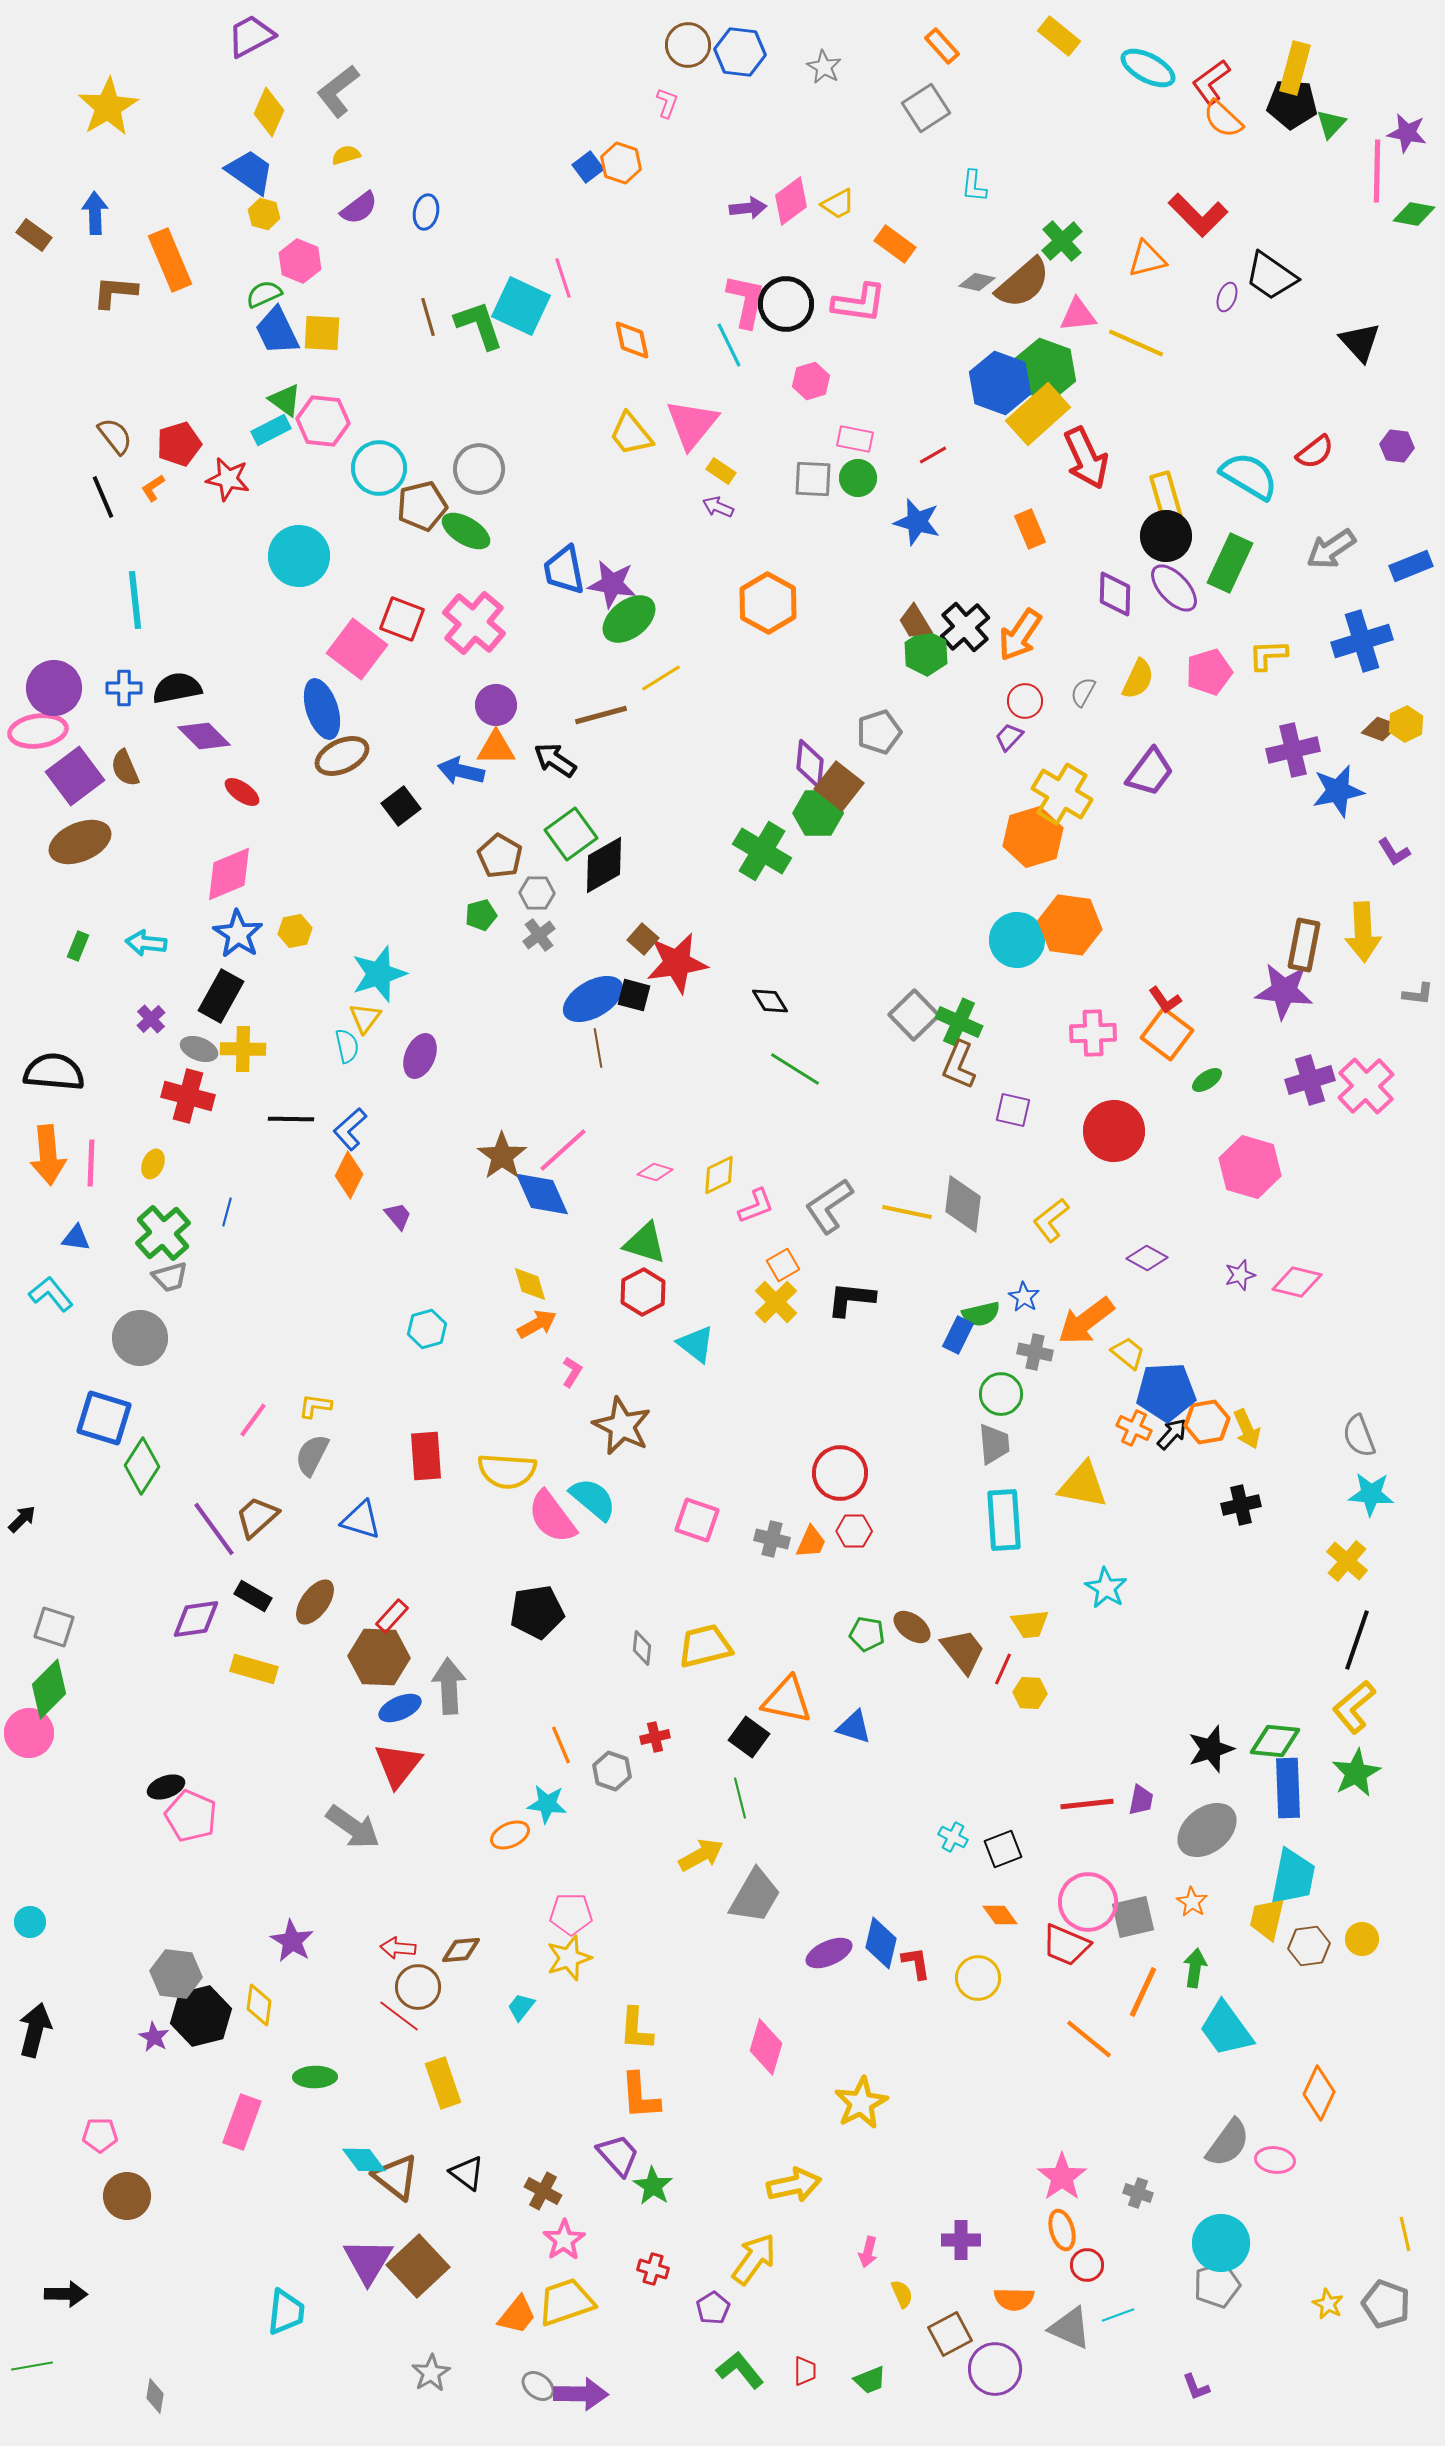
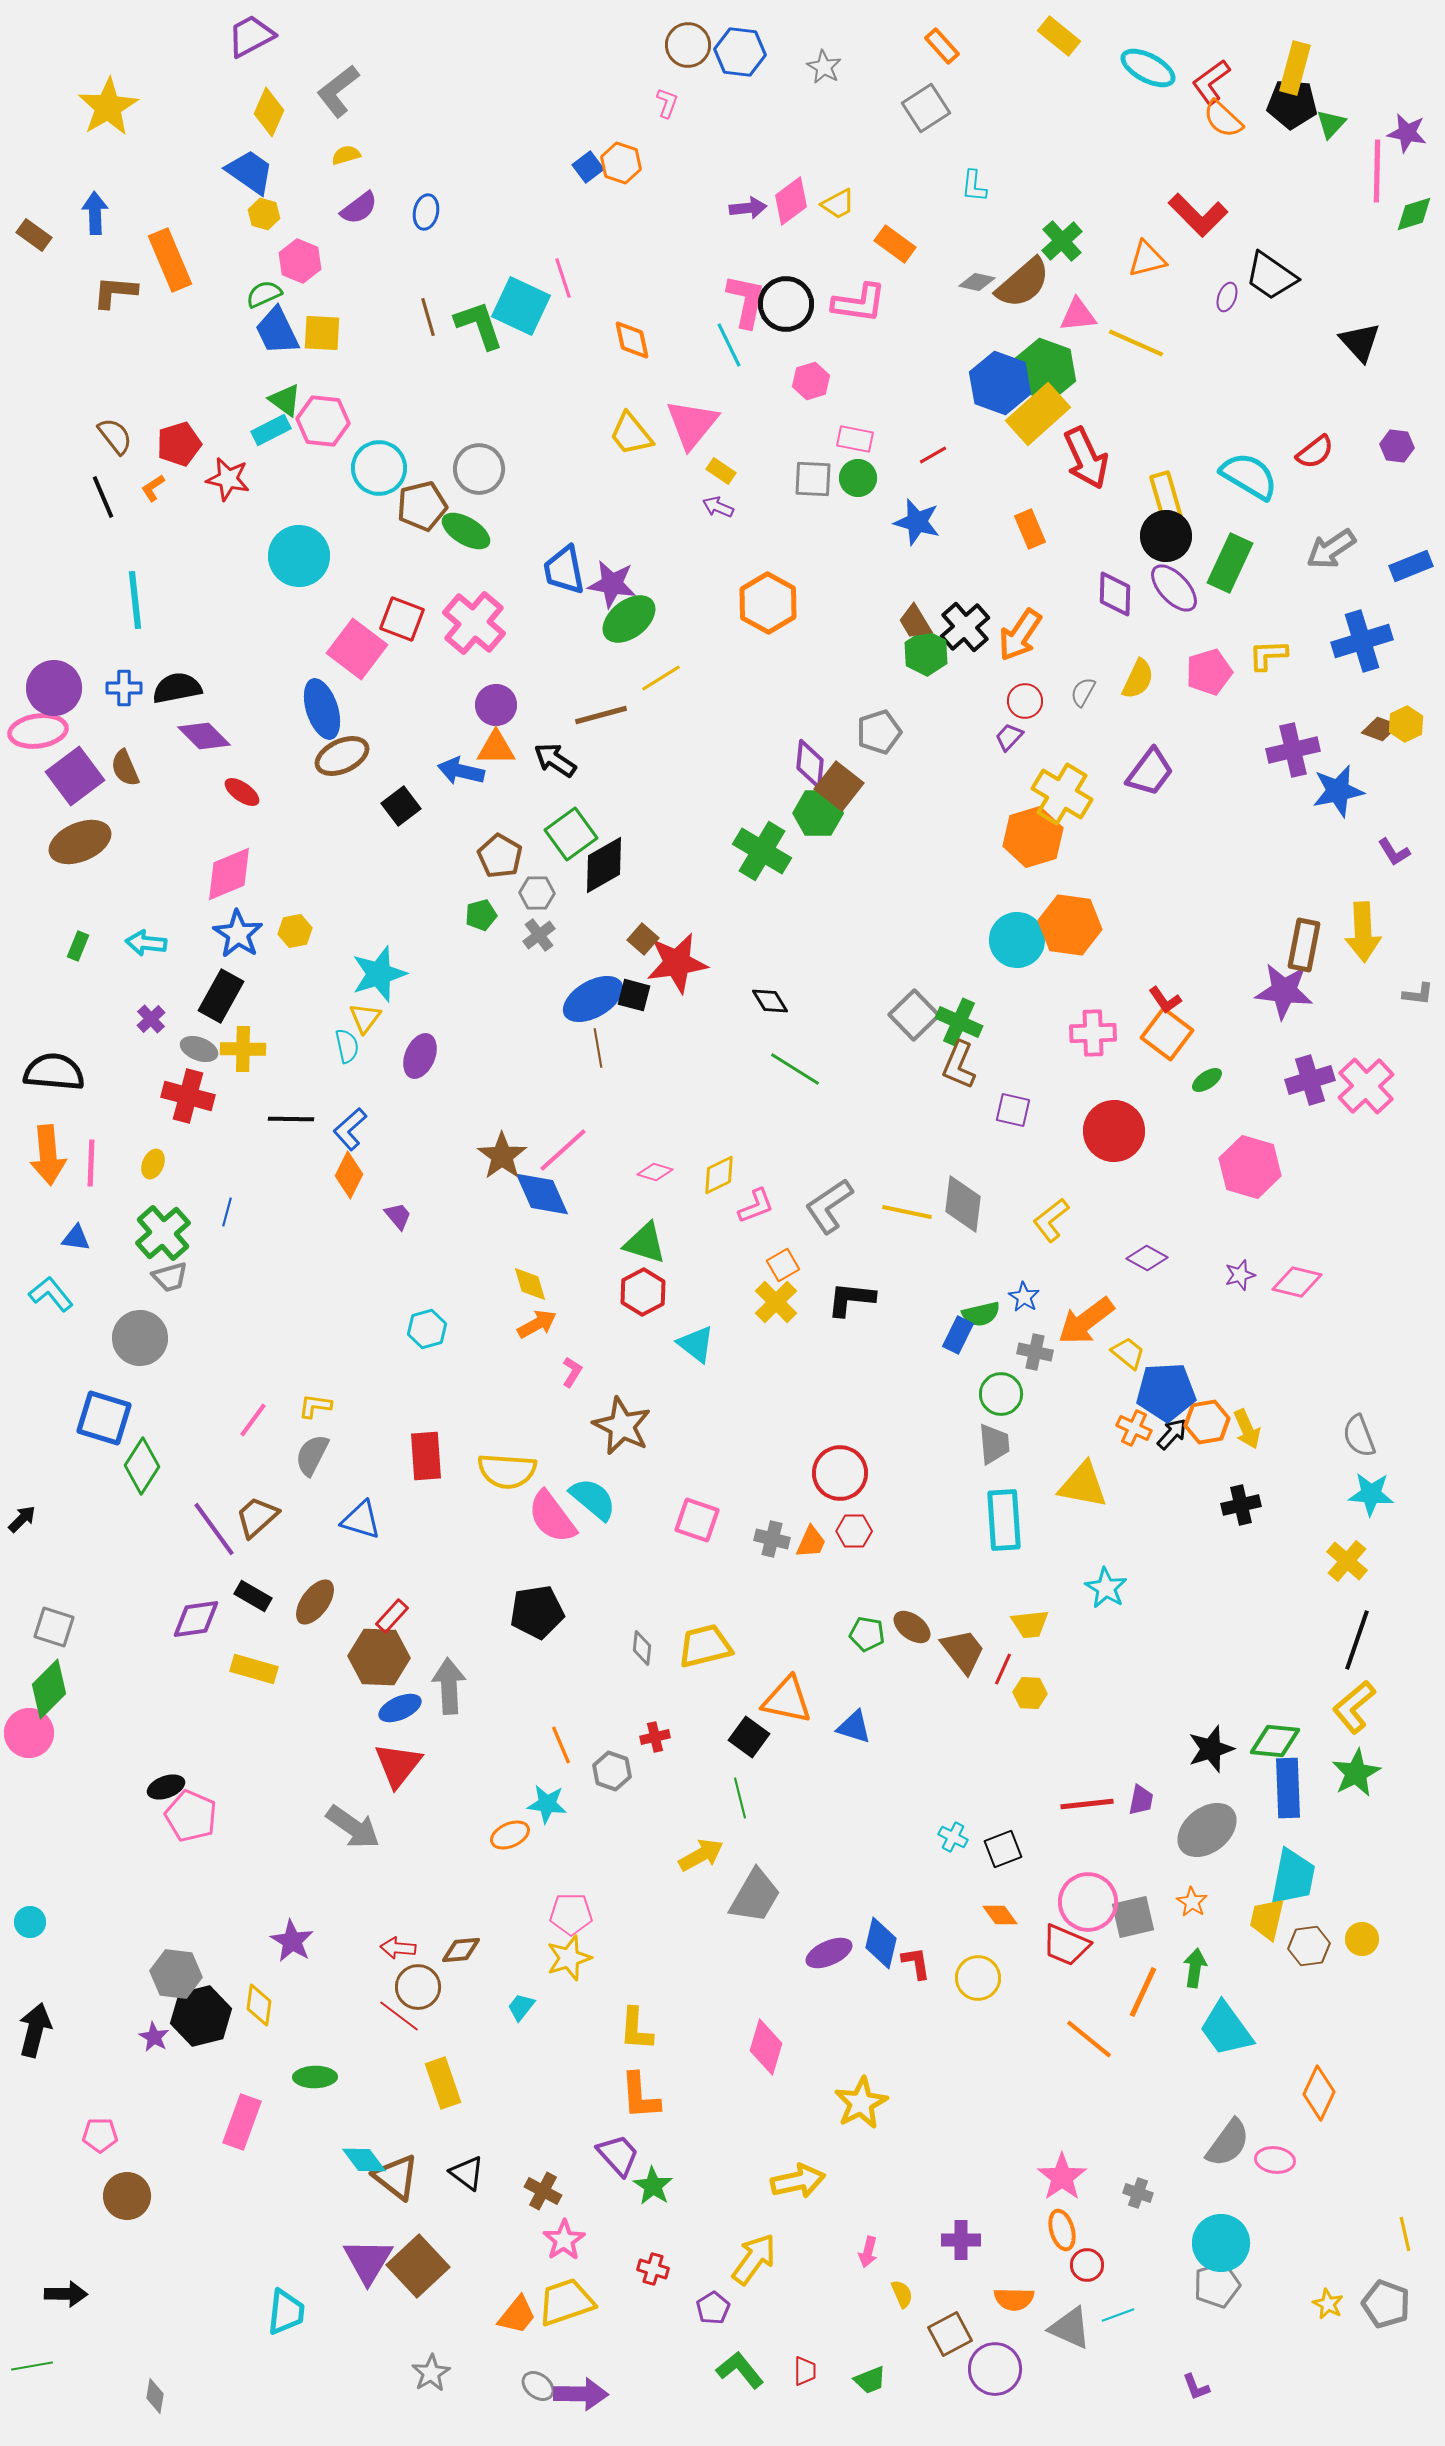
green diamond at (1414, 214): rotated 27 degrees counterclockwise
yellow arrow at (794, 2185): moved 4 px right, 4 px up
